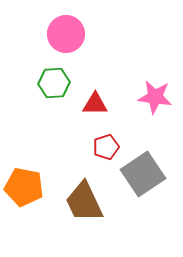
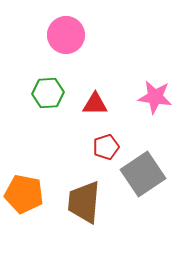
pink circle: moved 1 px down
green hexagon: moved 6 px left, 10 px down
orange pentagon: moved 7 px down
brown trapezoid: rotated 30 degrees clockwise
